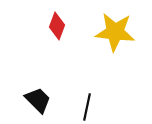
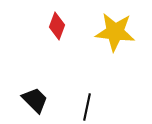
black trapezoid: moved 3 px left
